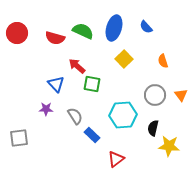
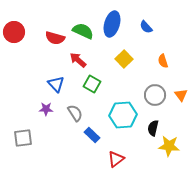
blue ellipse: moved 2 px left, 4 px up
red circle: moved 3 px left, 1 px up
red arrow: moved 1 px right, 6 px up
green square: rotated 18 degrees clockwise
gray semicircle: moved 3 px up
gray square: moved 4 px right
